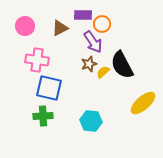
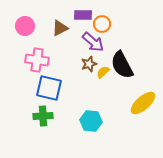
purple arrow: rotated 15 degrees counterclockwise
